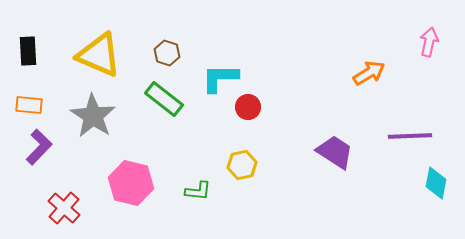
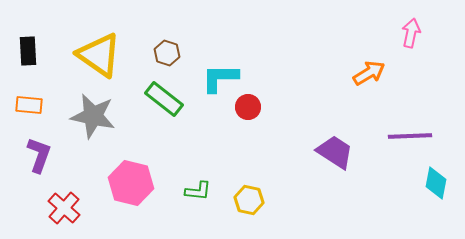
pink arrow: moved 18 px left, 9 px up
yellow triangle: rotated 12 degrees clockwise
gray star: rotated 21 degrees counterclockwise
purple L-shape: moved 8 px down; rotated 24 degrees counterclockwise
yellow hexagon: moved 7 px right, 35 px down; rotated 24 degrees clockwise
